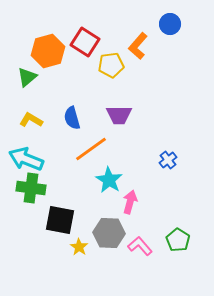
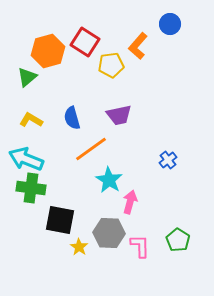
purple trapezoid: rotated 12 degrees counterclockwise
pink L-shape: rotated 40 degrees clockwise
